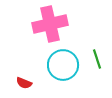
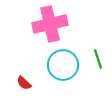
green line: moved 1 px right
red semicircle: rotated 21 degrees clockwise
